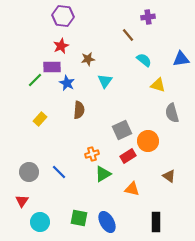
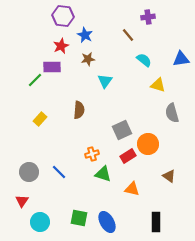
blue star: moved 18 px right, 48 px up
orange circle: moved 3 px down
green triangle: rotated 48 degrees clockwise
